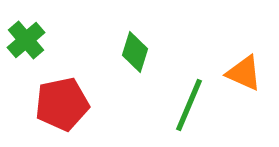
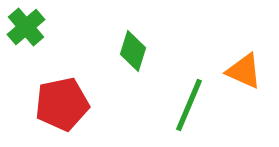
green cross: moved 13 px up
green diamond: moved 2 px left, 1 px up
orange triangle: moved 2 px up
